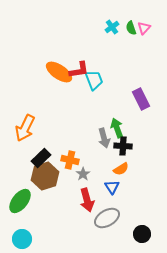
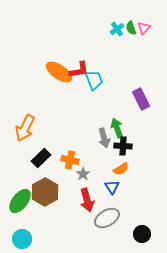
cyan cross: moved 5 px right, 2 px down
brown hexagon: moved 16 px down; rotated 12 degrees counterclockwise
